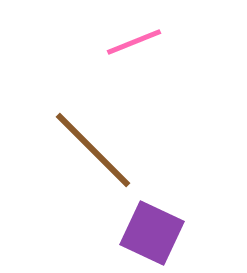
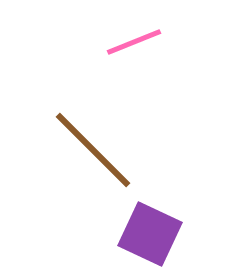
purple square: moved 2 px left, 1 px down
